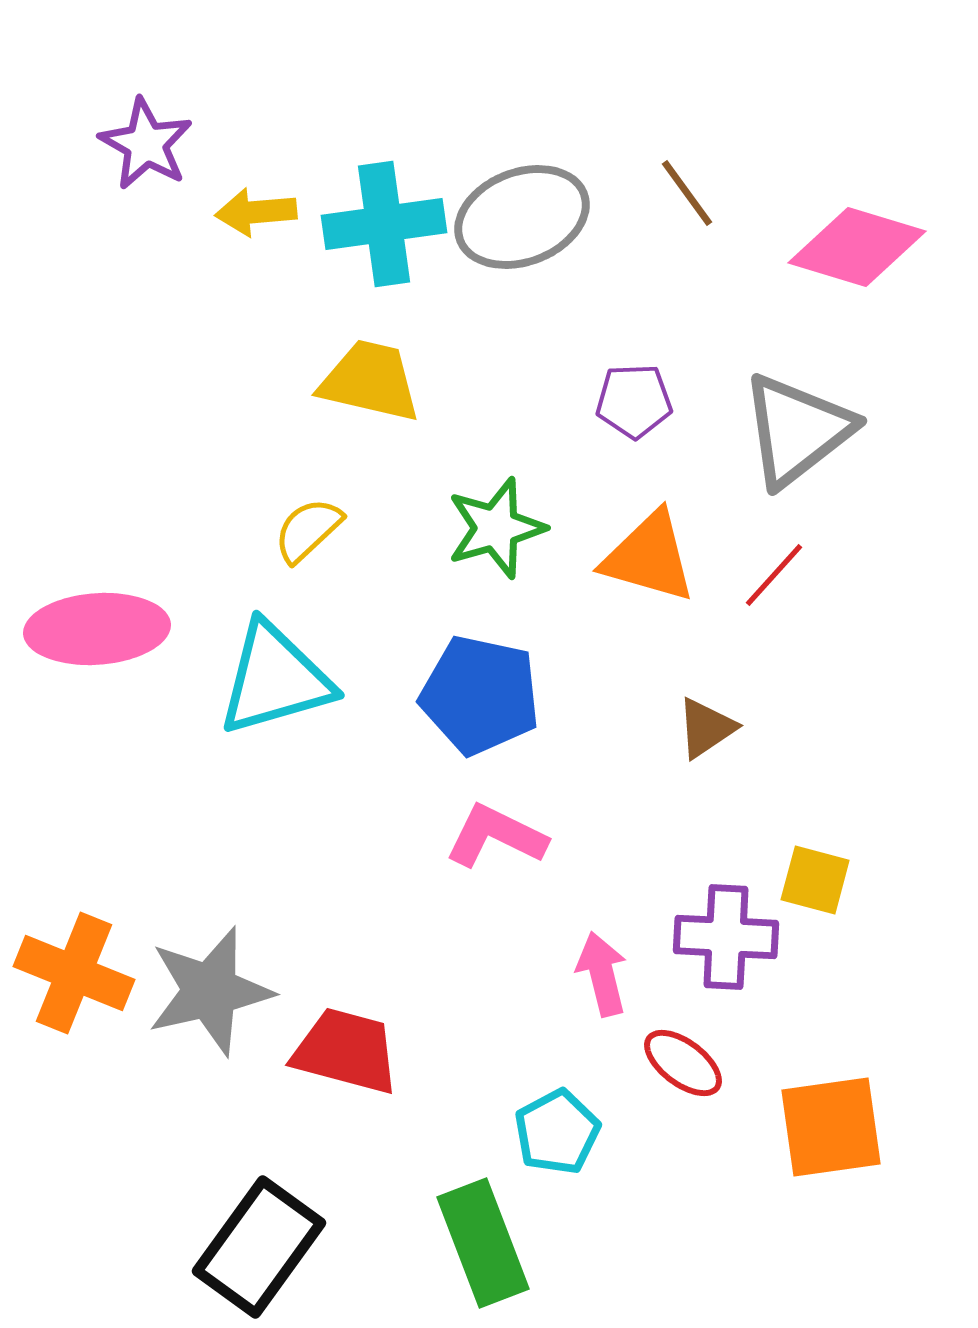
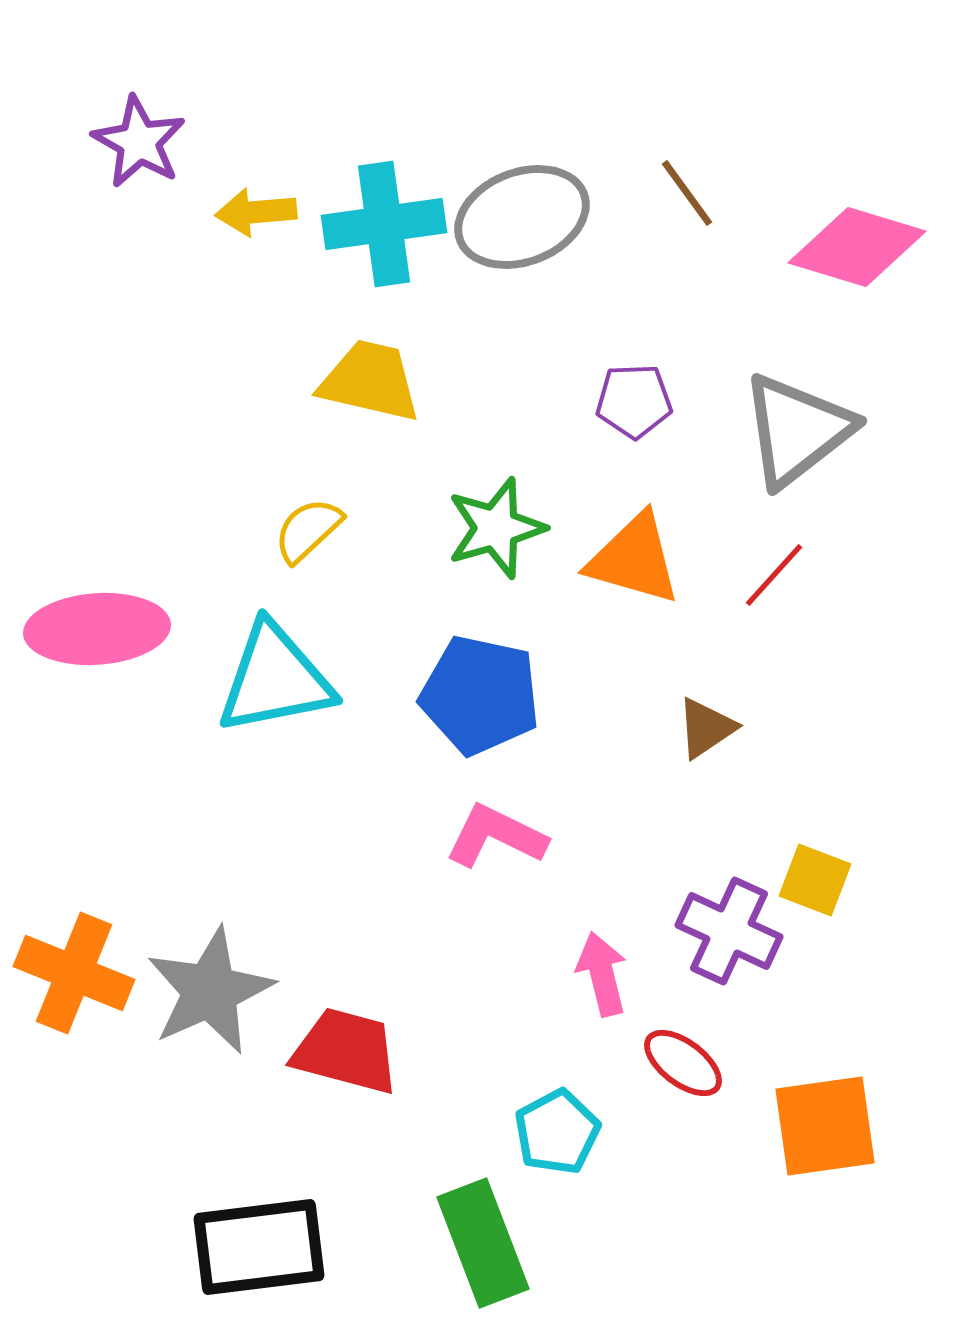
purple star: moved 7 px left, 2 px up
orange triangle: moved 15 px left, 2 px down
cyan triangle: rotated 5 degrees clockwise
yellow square: rotated 6 degrees clockwise
purple cross: moved 3 px right, 6 px up; rotated 22 degrees clockwise
gray star: rotated 11 degrees counterclockwise
orange square: moved 6 px left, 1 px up
black rectangle: rotated 47 degrees clockwise
